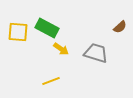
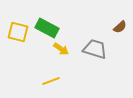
yellow square: rotated 10 degrees clockwise
gray trapezoid: moved 1 px left, 4 px up
